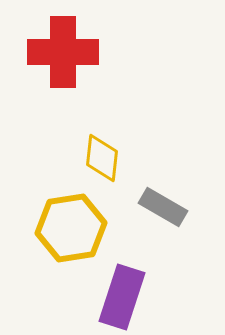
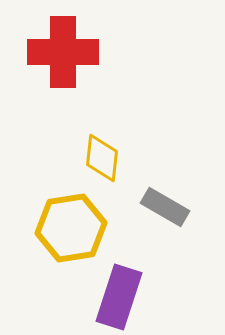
gray rectangle: moved 2 px right
purple rectangle: moved 3 px left
